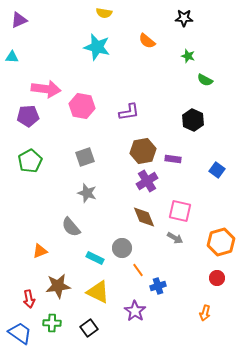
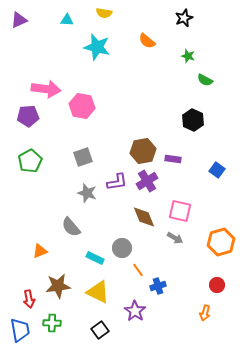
black star: rotated 24 degrees counterclockwise
cyan triangle: moved 55 px right, 37 px up
purple L-shape: moved 12 px left, 70 px down
gray square: moved 2 px left
red circle: moved 7 px down
black square: moved 11 px right, 2 px down
blue trapezoid: moved 3 px up; rotated 45 degrees clockwise
